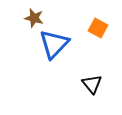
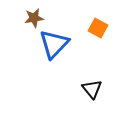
brown star: rotated 24 degrees counterclockwise
black triangle: moved 5 px down
